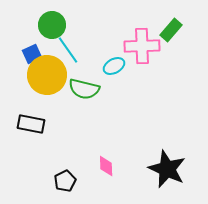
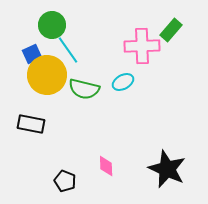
cyan ellipse: moved 9 px right, 16 px down
black pentagon: rotated 25 degrees counterclockwise
